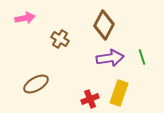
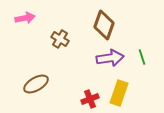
brown diamond: rotated 8 degrees counterclockwise
